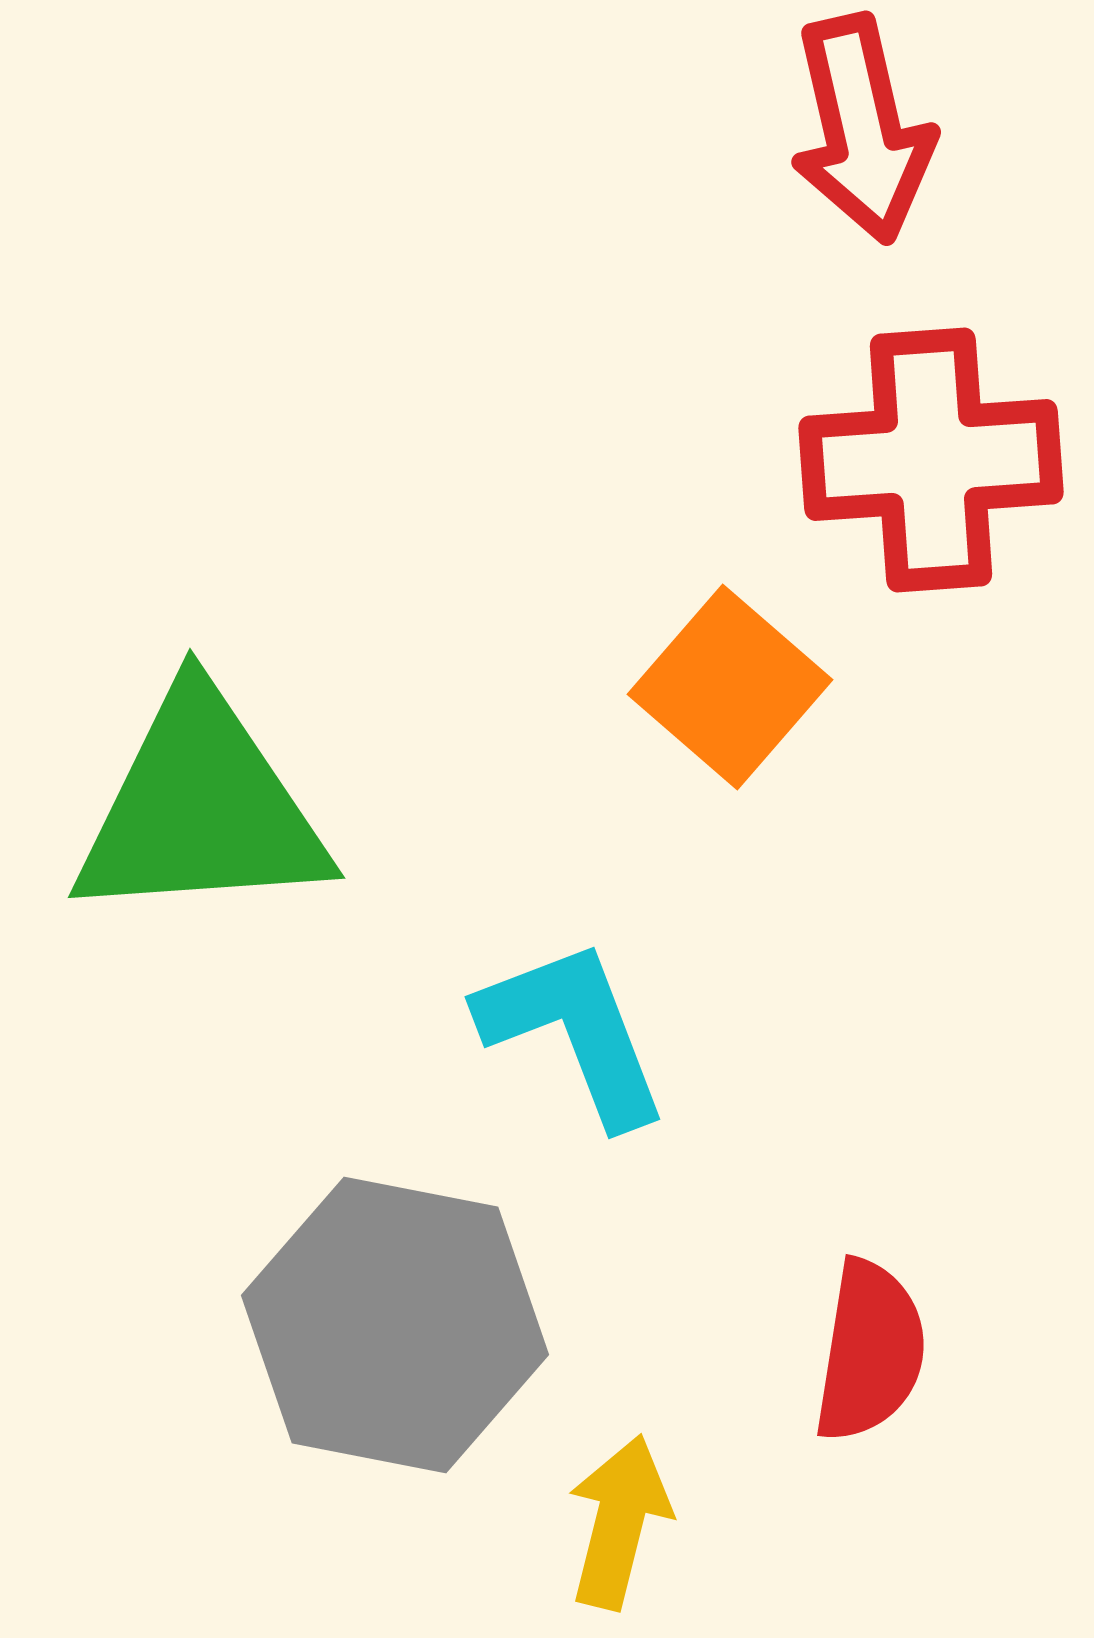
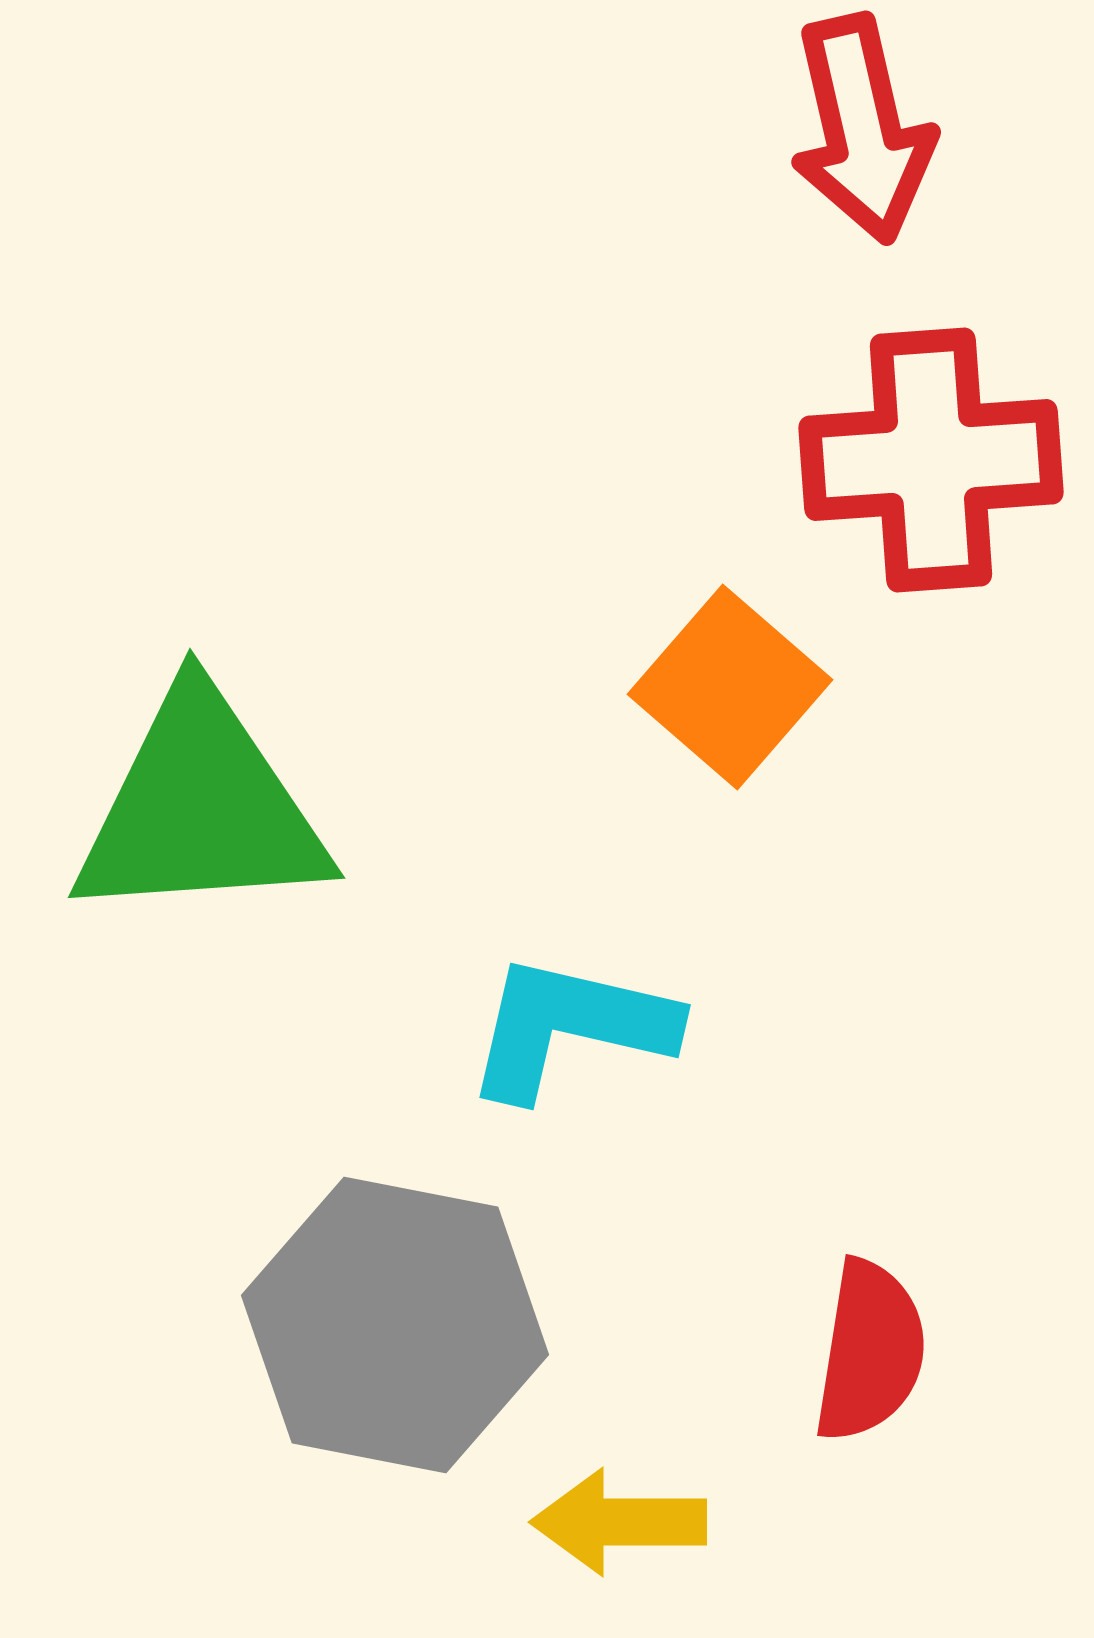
cyan L-shape: moved 4 px left, 5 px up; rotated 56 degrees counterclockwise
yellow arrow: rotated 104 degrees counterclockwise
